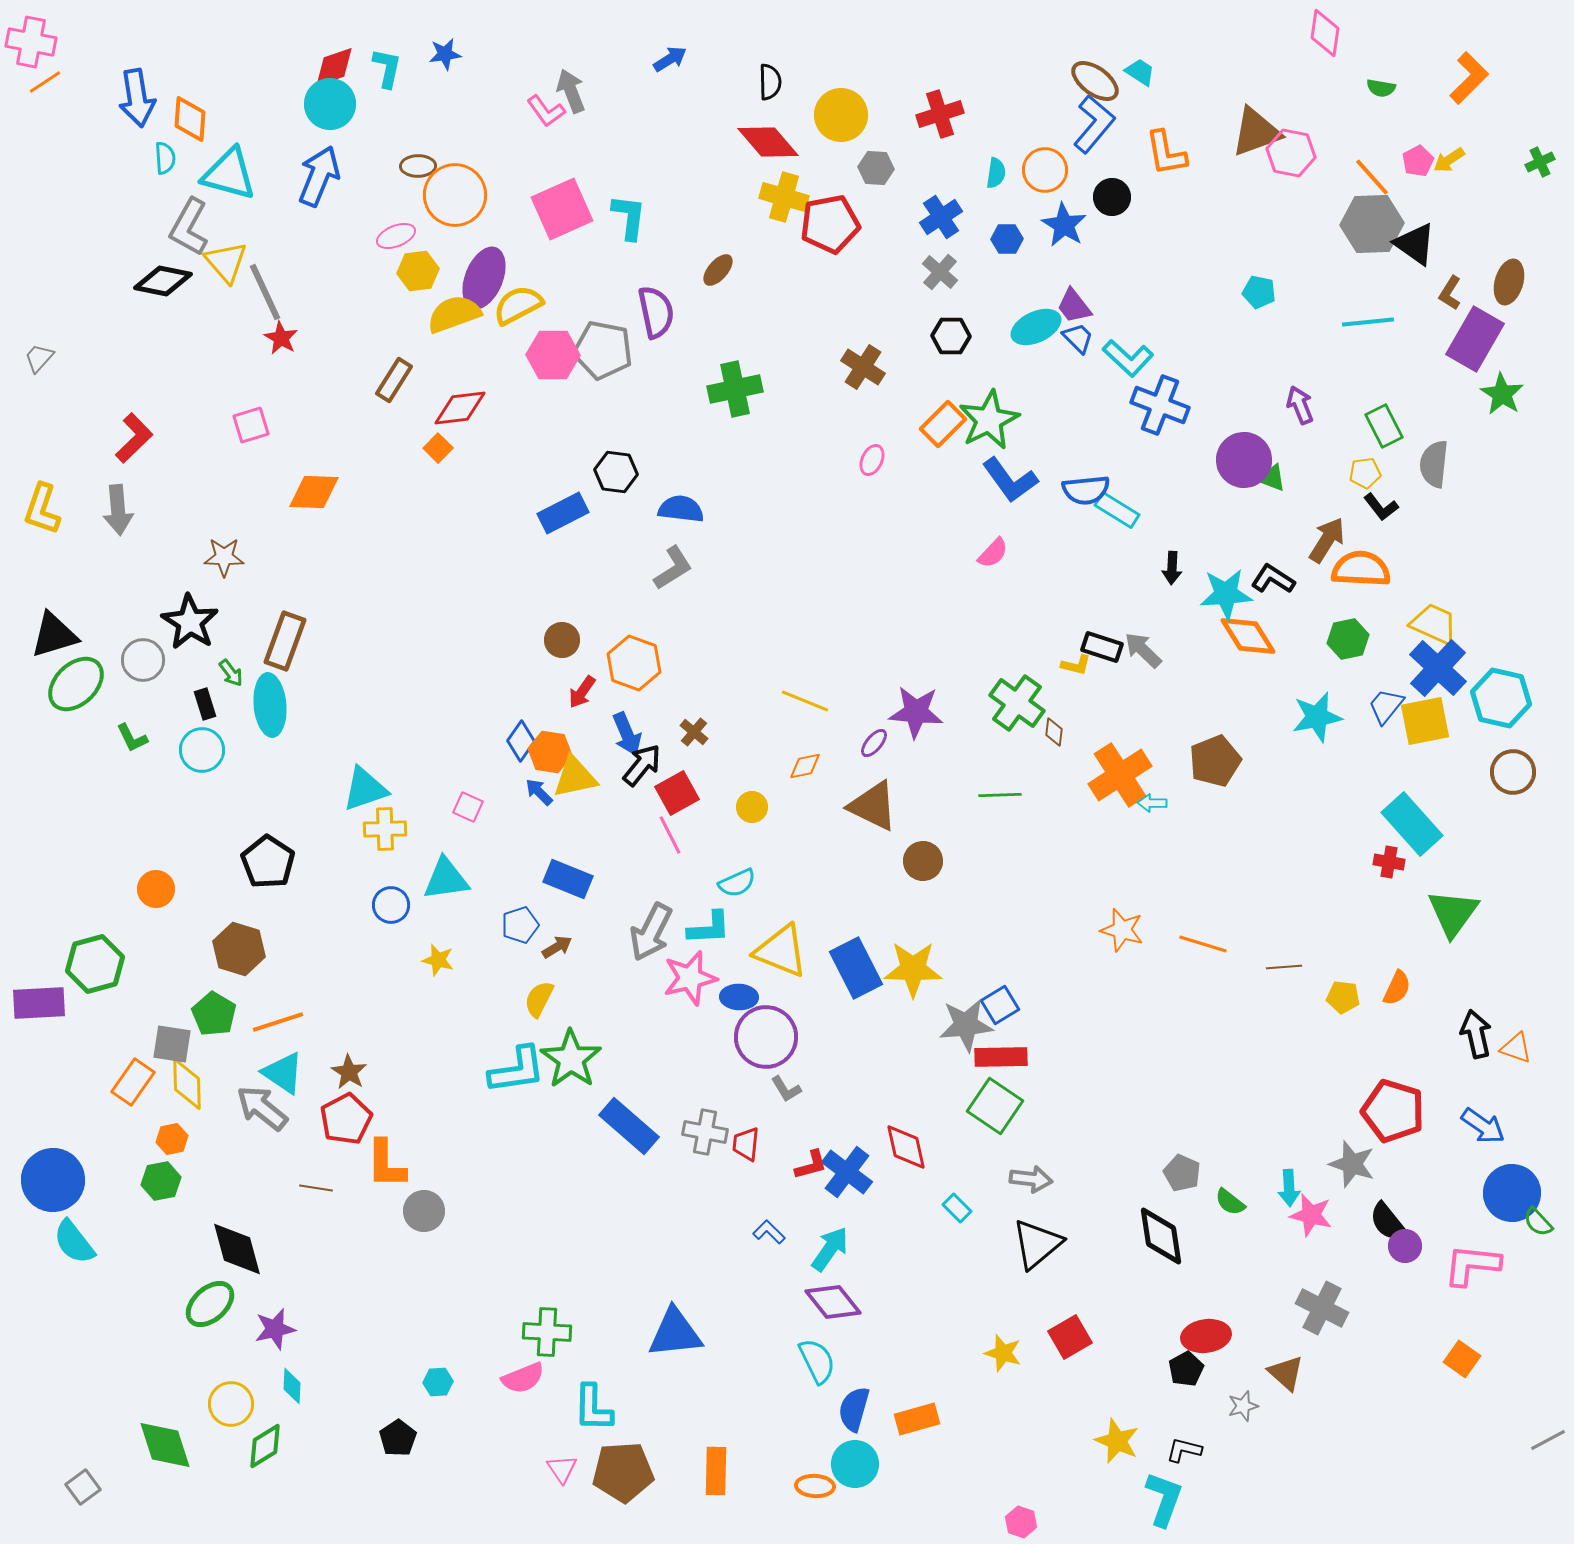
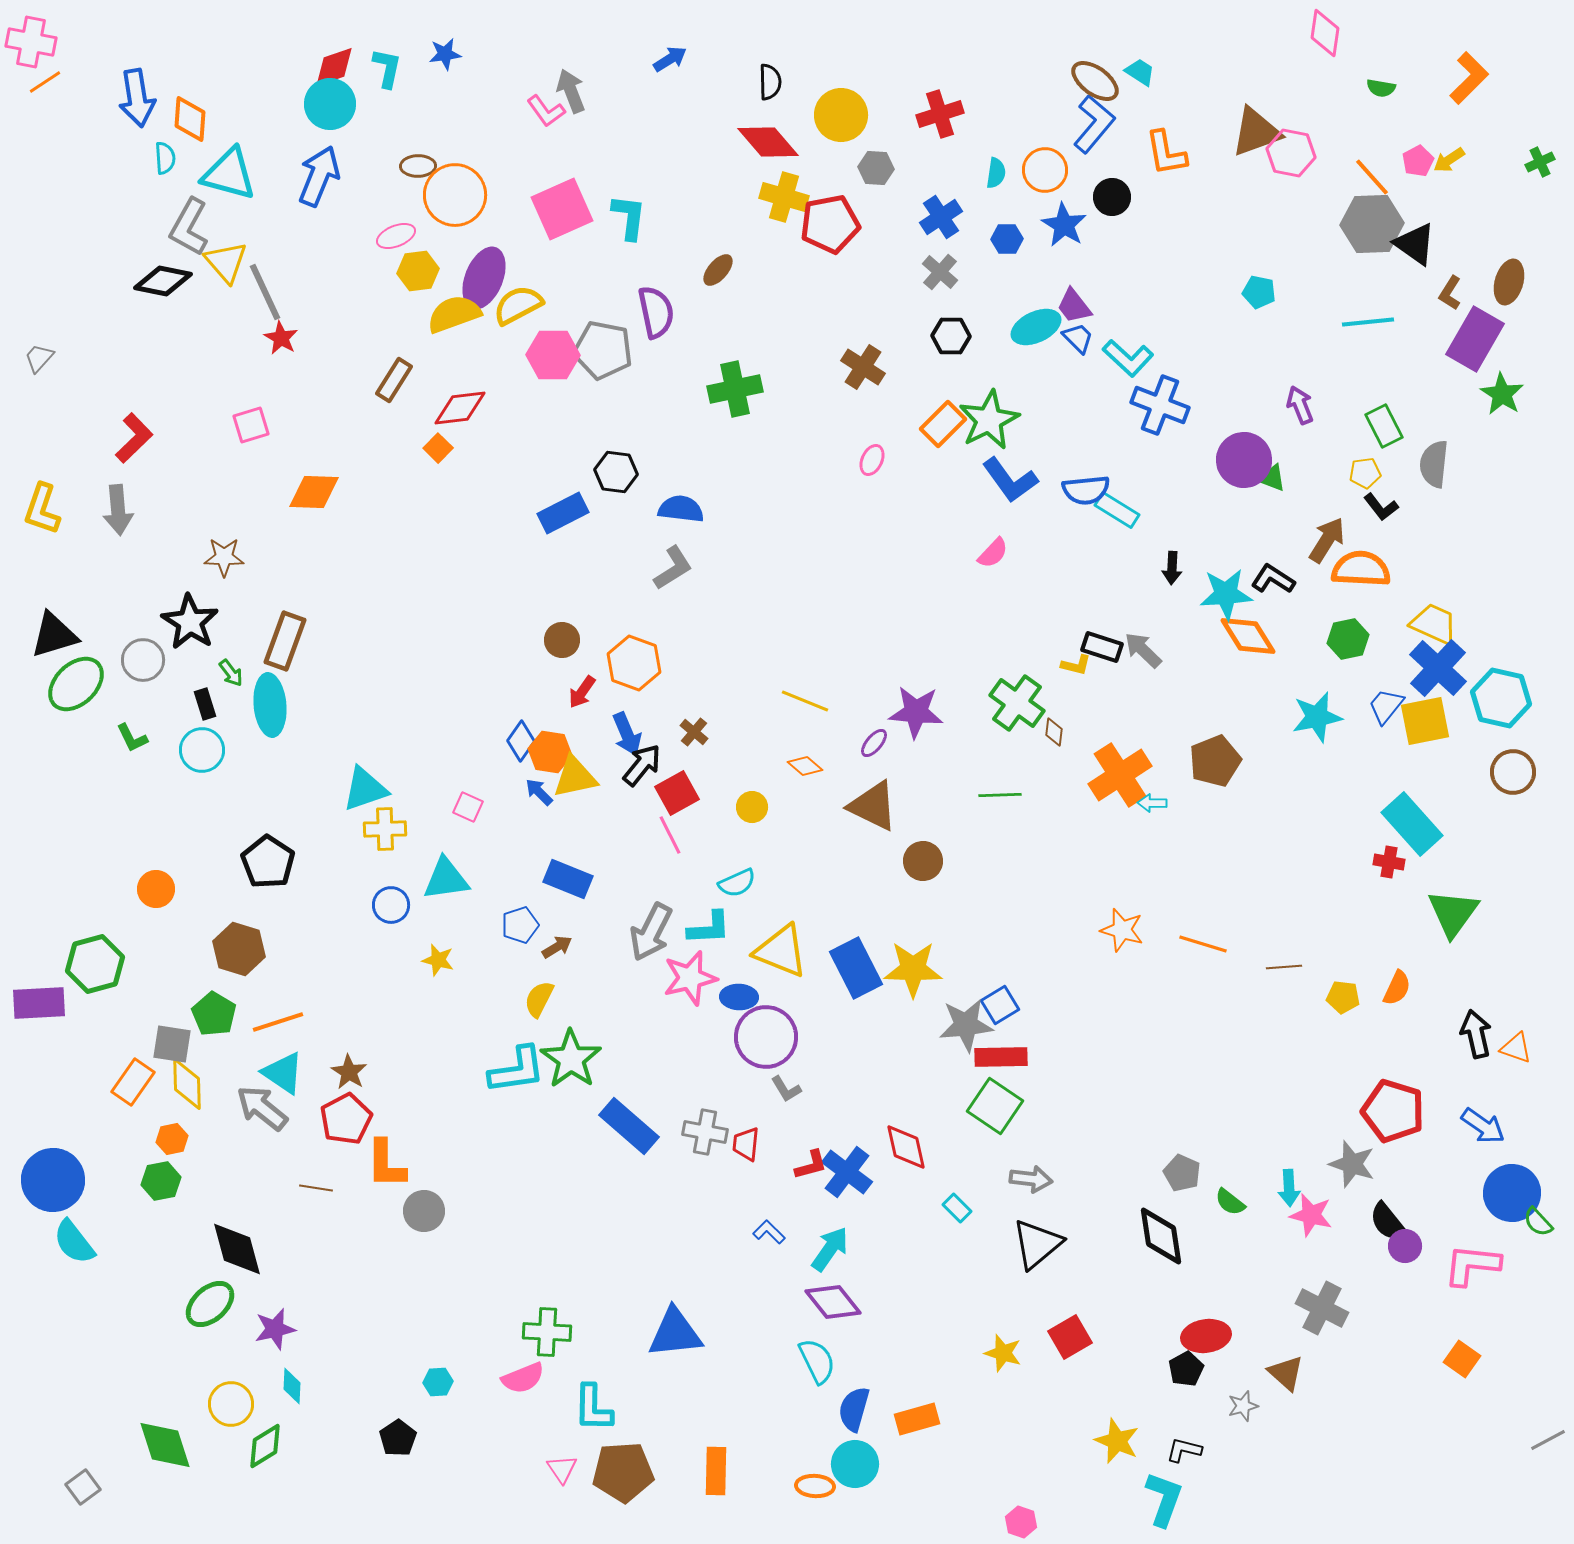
orange diamond at (805, 766): rotated 52 degrees clockwise
